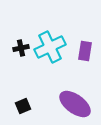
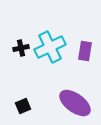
purple ellipse: moved 1 px up
